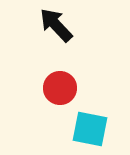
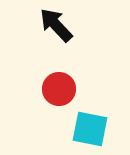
red circle: moved 1 px left, 1 px down
